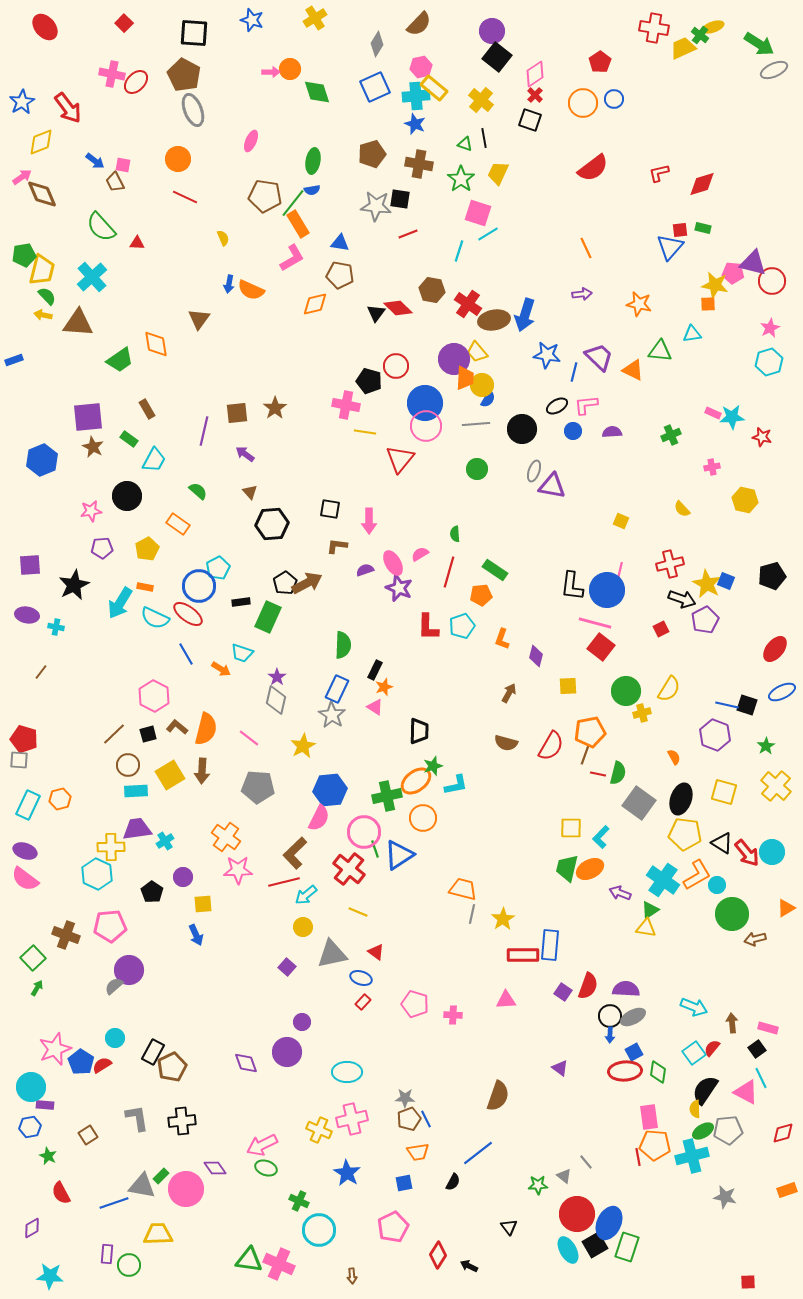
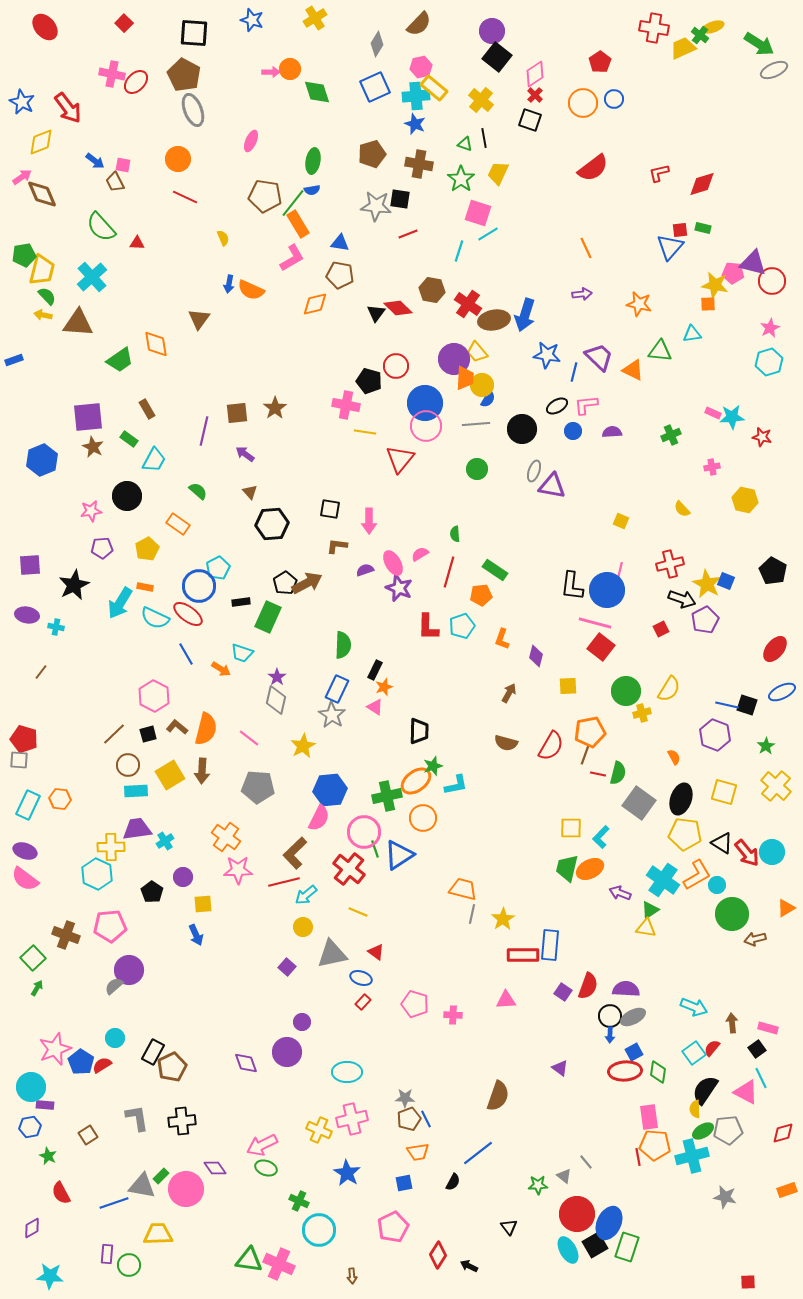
blue star at (22, 102): rotated 15 degrees counterclockwise
black pentagon at (772, 576): moved 1 px right, 5 px up; rotated 28 degrees counterclockwise
orange hexagon at (60, 799): rotated 20 degrees clockwise
